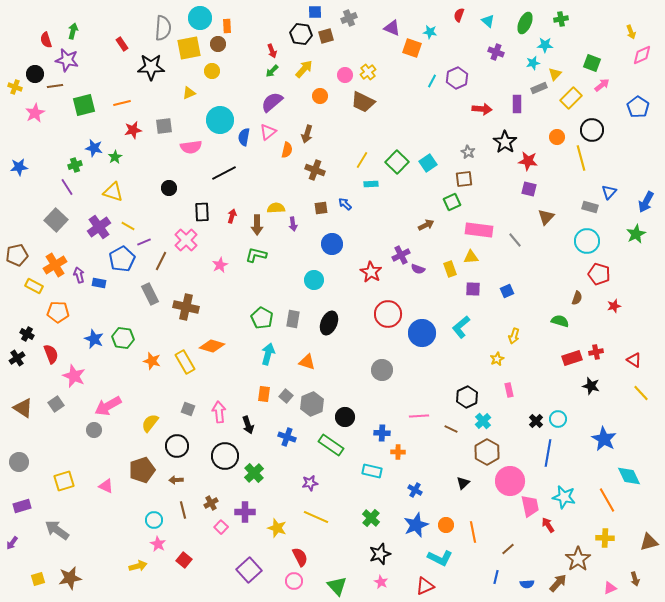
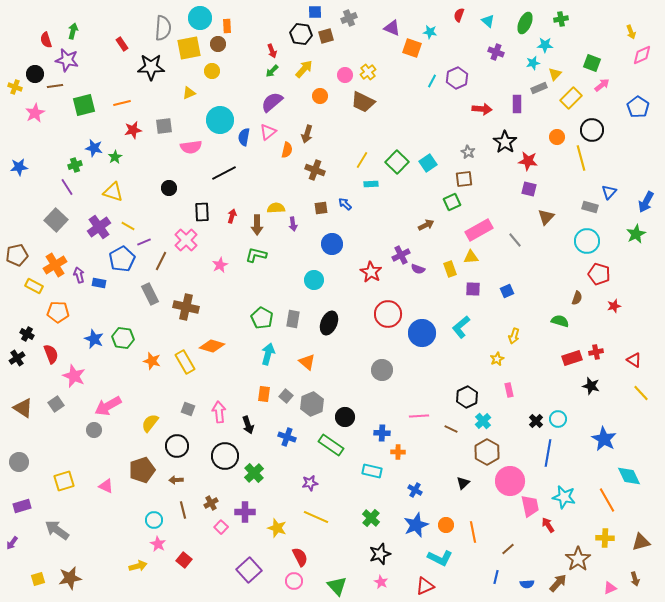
pink rectangle at (479, 230): rotated 36 degrees counterclockwise
orange triangle at (307, 362): rotated 24 degrees clockwise
brown triangle at (649, 542): moved 8 px left
